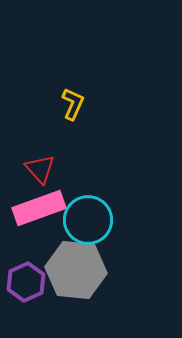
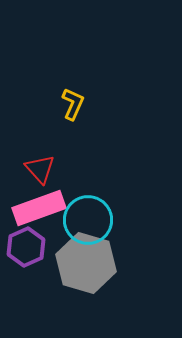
gray hexagon: moved 10 px right, 7 px up; rotated 10 degrees clockwise
purple hexagon: moved 35 px up
